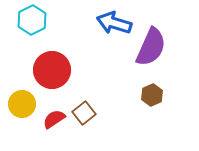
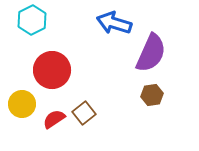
purple semicircle: moved 6 px down
brown hexagon: rotated 15 degrees clockwise
